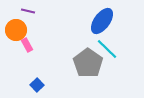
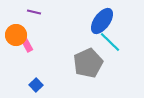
purple line: moved 6 px right, 1 px down
orange circle: moved 5 px down
cyan line: moved 3 px right, 7 px up
gray pentagon: rotated 12 degrees clockwise
blue square: moved 1 px left
